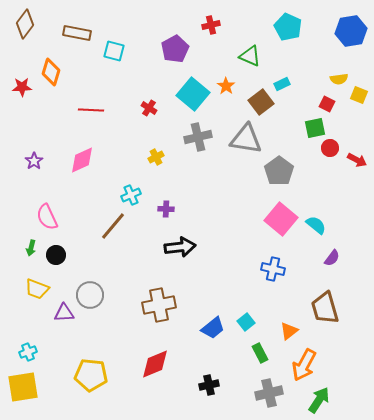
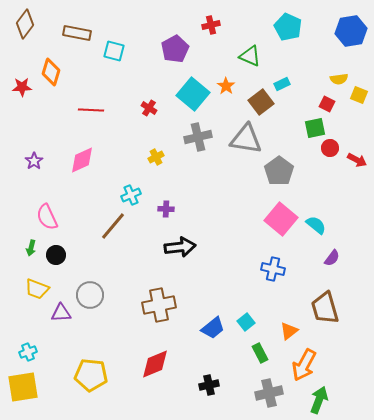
purple triangle at (64, 313): moved 3 px left
green arrow at (319, 400): rotated 12 degrees counterclockwise
